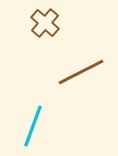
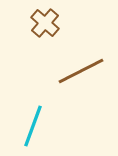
brown line: moved 1 px up
